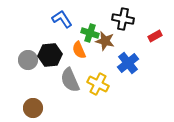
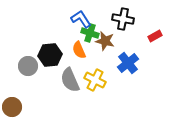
blue L-shape: moved 19 px right
gray circle: moved 6 px down
yellow cross: moved 3 px left, 4 px up
brown circle: moved 21 px left, 1 px up
